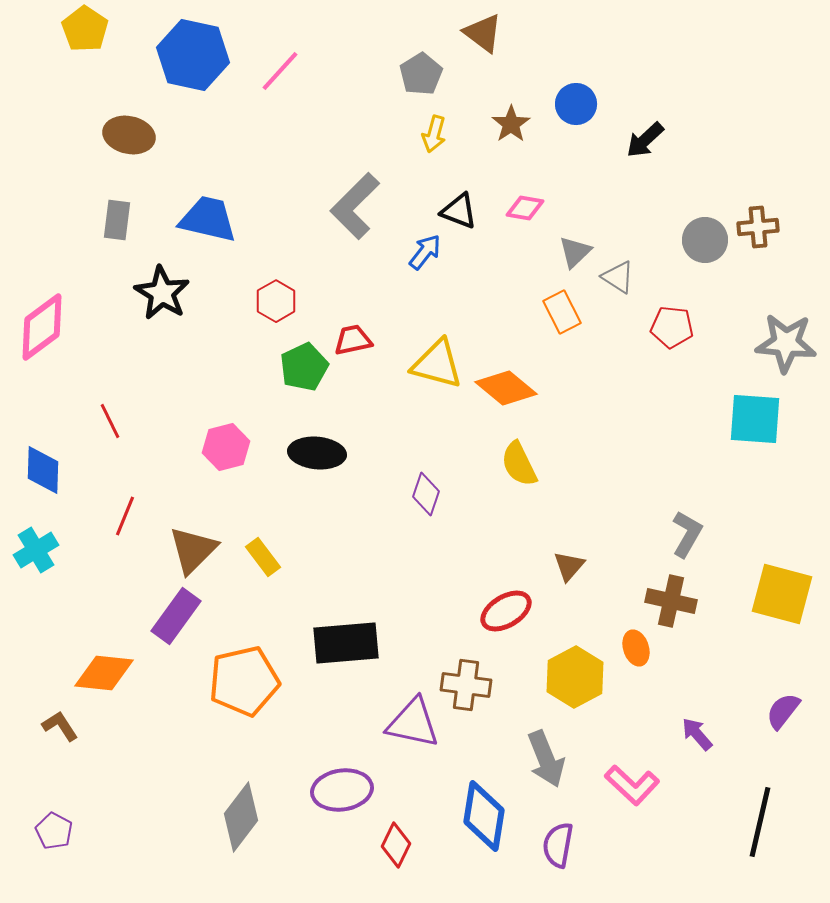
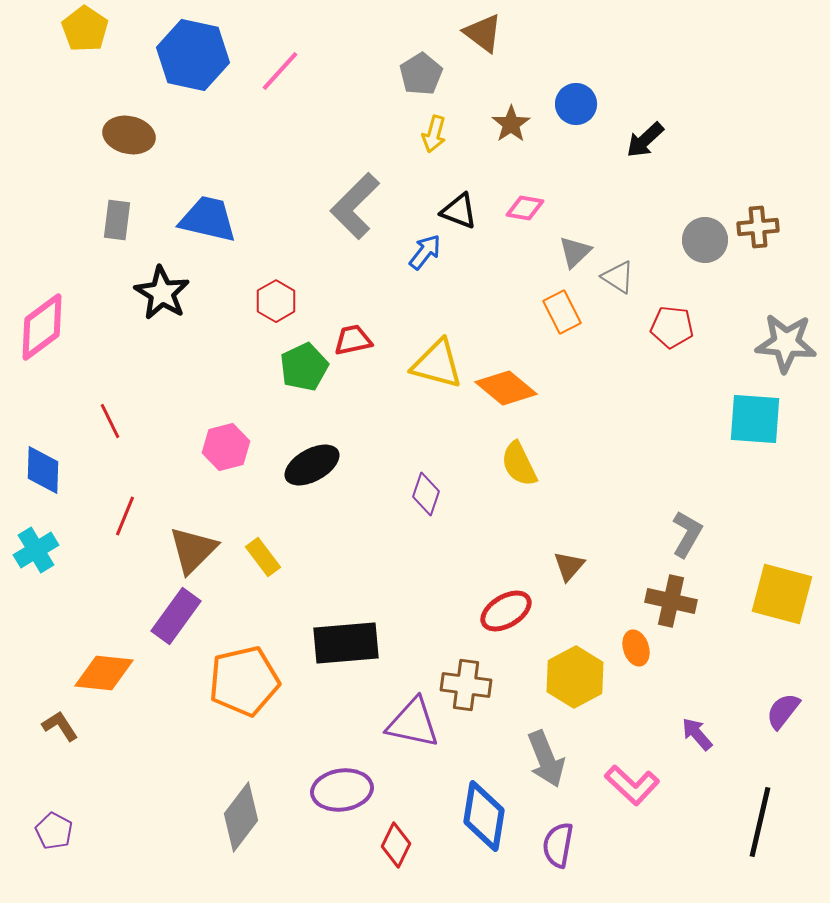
black ellipse at (317, 453): moved 5 px left, 12 px down; rotated 34 degrees counterclockwise
